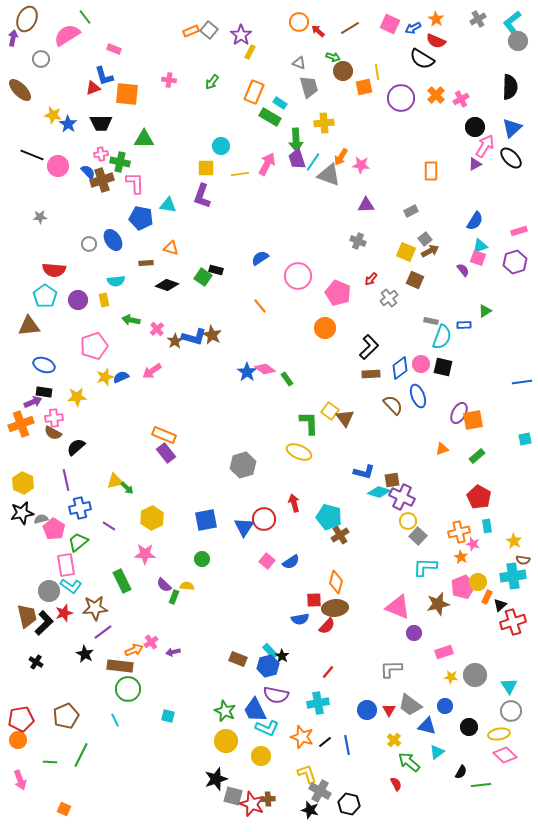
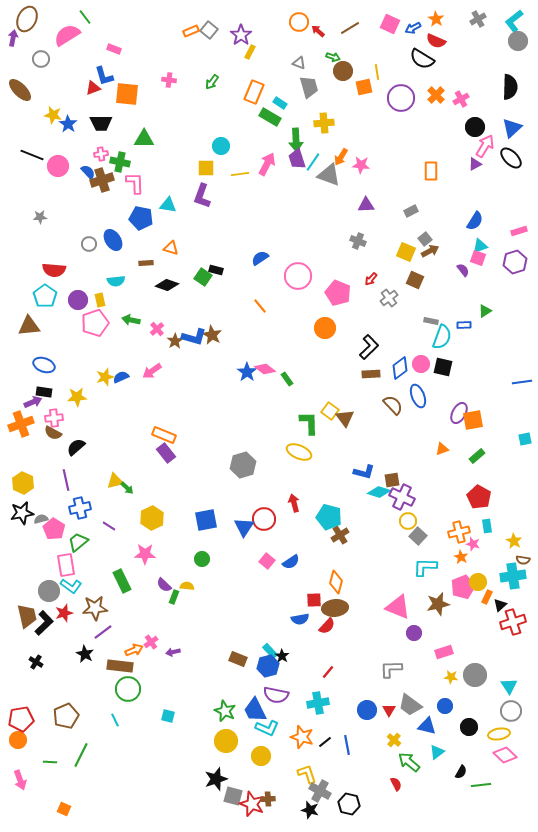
cyan L-shape at (512, 22): moved 2 px right, 1 px up
yellow rectangle at (104, 300): moved 4 px left
pink pentagon at (94, 346): moved 1 px right, 23 px up
